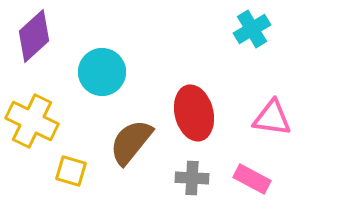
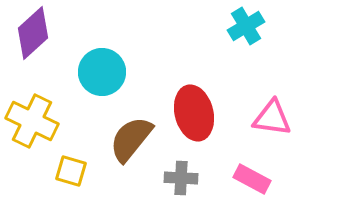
cyan cross: moved 6 px left, 3 px up
purple diamond: moved 1 px left, 3 px up
brown semicircle: moved 3 px up
gray cross: moved 11 px left
